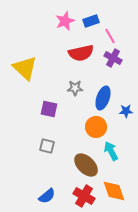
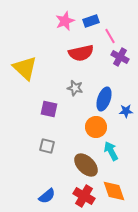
purple cross: moved 7 px right, 1 px up
gray star: rotated 14 degrees clockwise
blue ellipse: moved 1 px right, 1 px down
